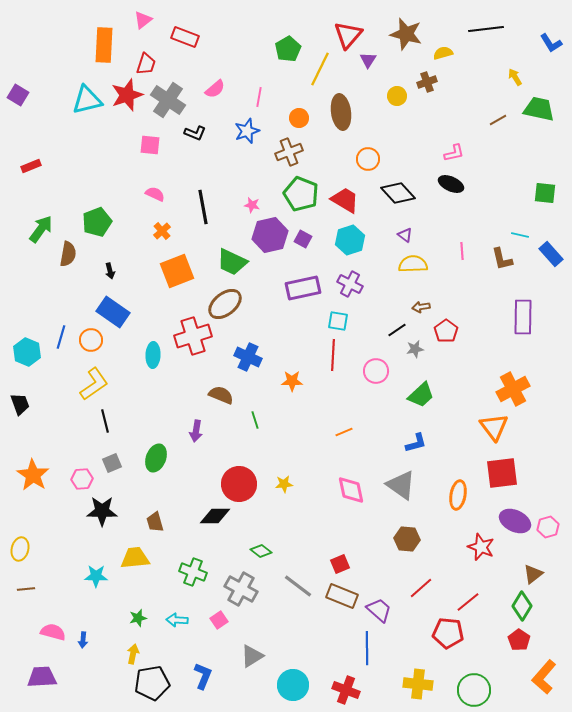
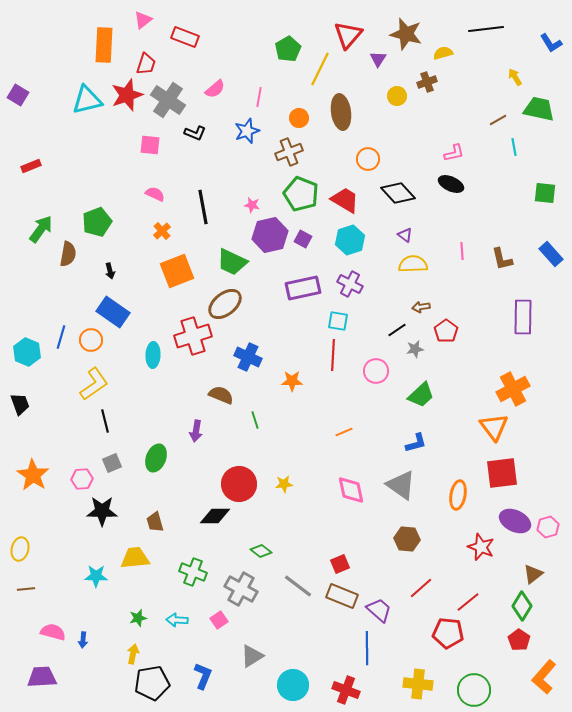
purple triangle at (368, 60): moved 10 px right, 1 px up
cyan line at (520, 235): moved 6 px left, 88 px up; rotated 66 degrees clockwise
